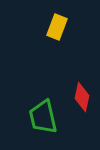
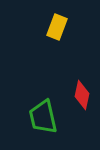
red diamond: moved 2 px up
